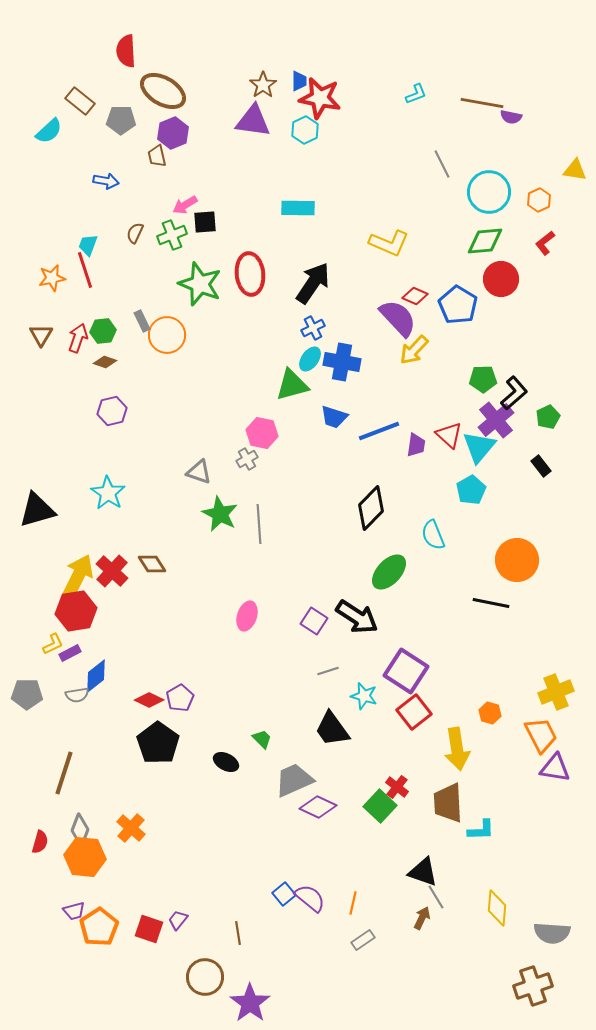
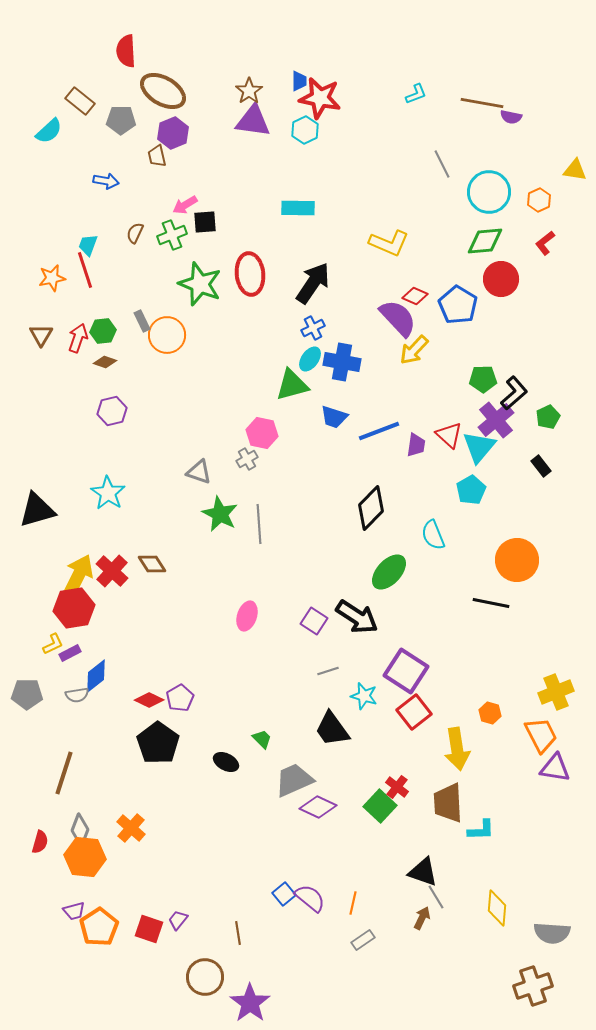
brown star at (263, 85): moved 14 px left, 6 px down
red hexagon at (76, 611): moved 2 px left, 3 px up
